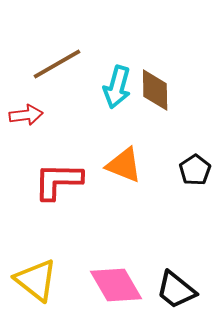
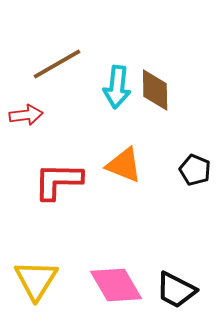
cyan arrow: rotated 9 degrees counterclockwise
black pentagon: rotated 16 degrees counterclockwise
yellow triangle: rotated 24 degrees clockwise
black trapezoid: rotated 12 degrees counterclockwise
